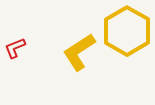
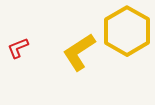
red L-shape: moved 3 px right
